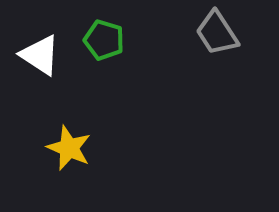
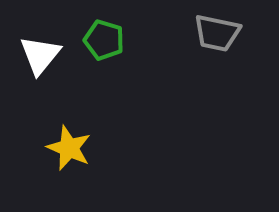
gray trapezoid: rotated 45 degrees counterclockwise
white triangle: rotated 36 degrees clockwise
